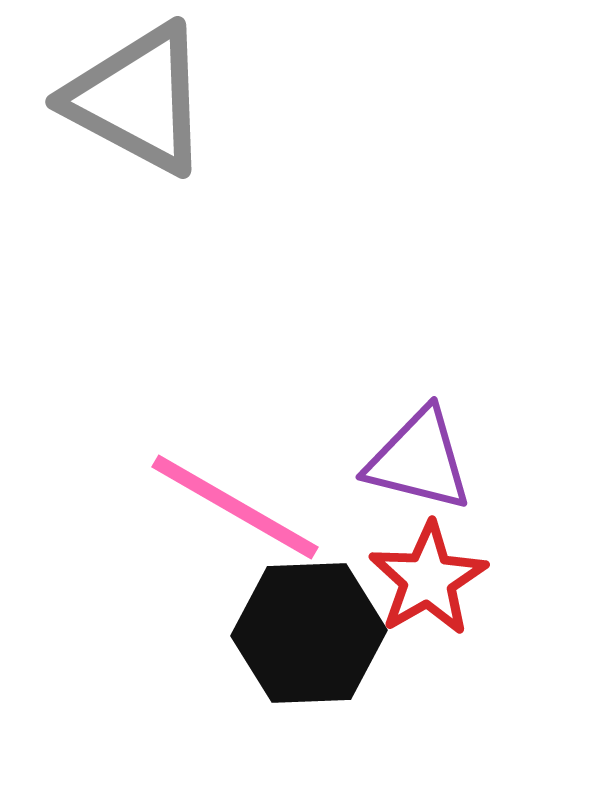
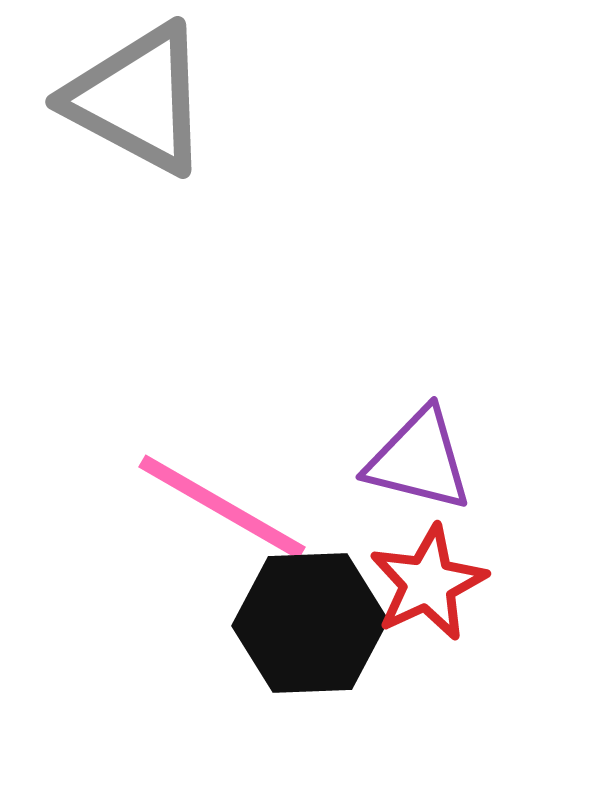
pink line: moved 13 px left
red star: moved 4 px down; rotated 5 degrees clockwise
black hexagon: moved 1 px right, 10 px up
